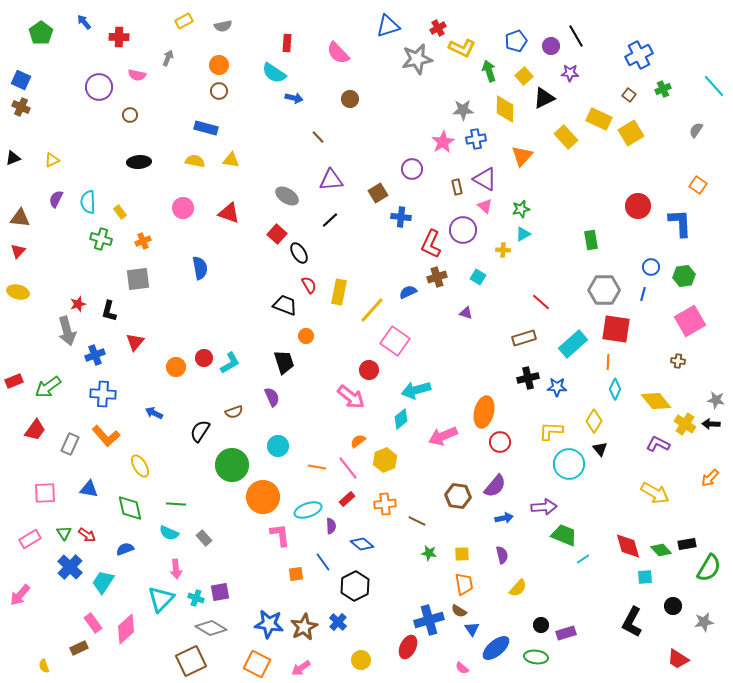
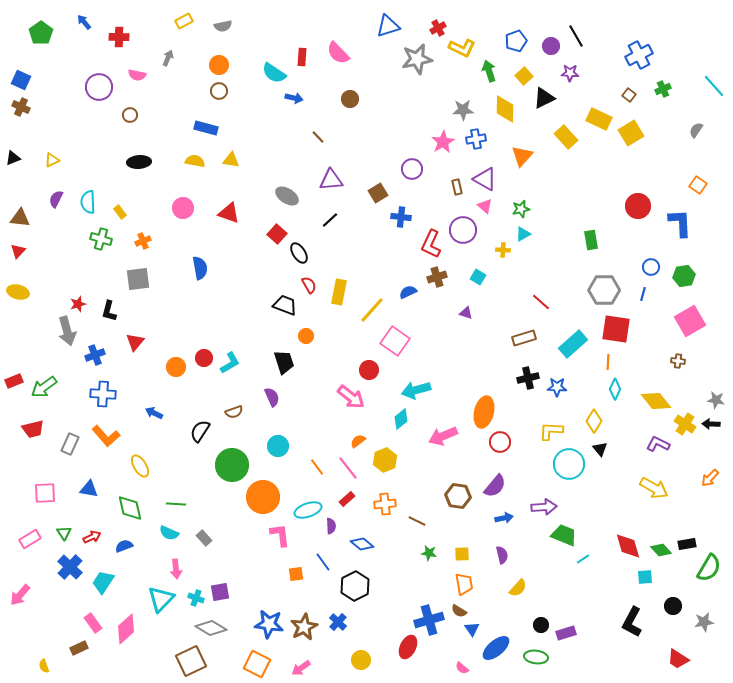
red rectangle at (287, 43): moved 15 px right, 14 px down
green arrow at (48, 387): moved 4 px left
red trapezoid at (35, 430): moved 2 px left, 1 px up; rotated 40 degrees clockwise
orange line at (317, 467): rotated 42 degrees clockwise
yellow arrow at (655, 493): moved 1 px left, 5 px up
red arrow at (87, 535): moved 5 px right, 2 px down; rotated 60 degrees counterclockwise
blue semicircle at (125, 549): moved 1 px left, 3 px up
